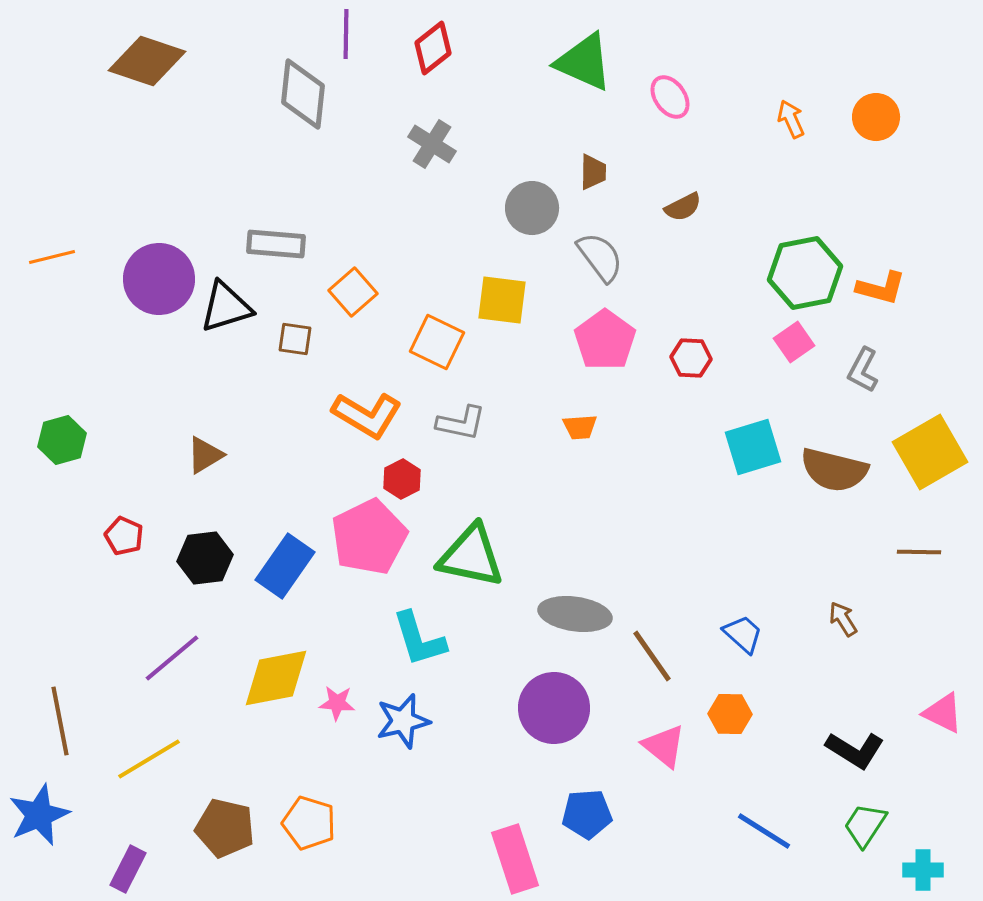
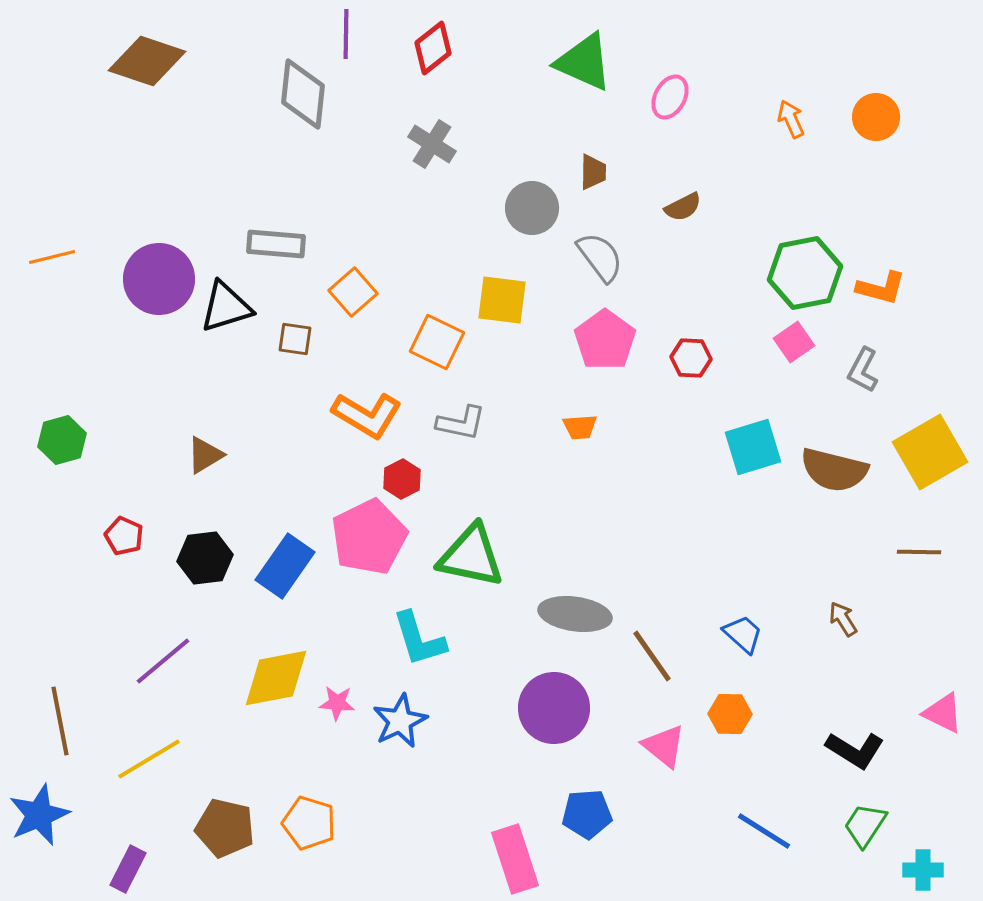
pink ellipse at (670, 97): rotated 63 degrees clockwise
purple line at (172, 658): moved 9 px left, 3 px down
blue star at (403, 721): moved 3 px left; rotated 12 degrees counterclockwise
